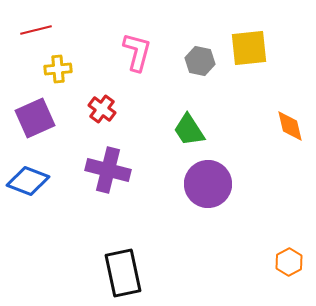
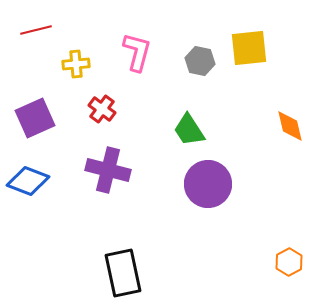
yellow cross: moved 18 px right, 5 px up
